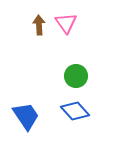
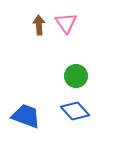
blue trapezoid: rotated 36 degrees counterclockwise
